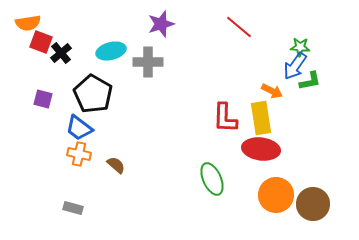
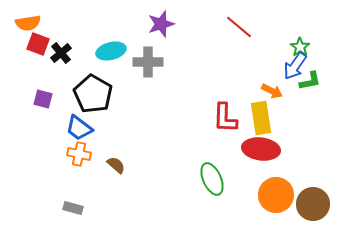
red square: moved 3 px left, 2 px down
green star: rotated 30 degrees clockwise
